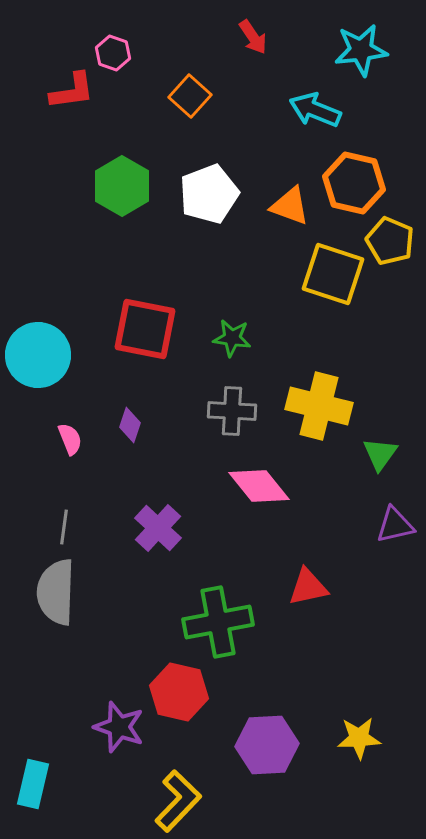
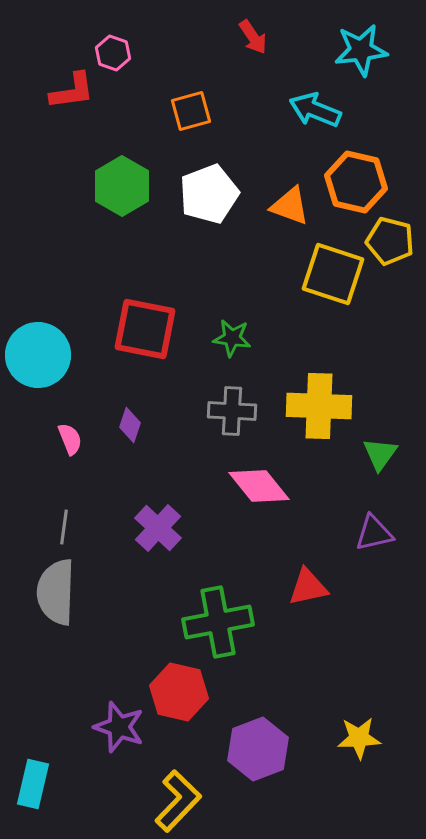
orange square: moved 1 px right, 15 px down; rotated 33 degrees clockwise
orange hexagon: moved 2 px right, 1 px up
yellow pentagon: rotated 9 degrees counterclockwise
yellow cross: rotated 12 degrees counterclockwise
purple triangle: moved 21 px left, 8 px down
purple hexagon: moved 9 px left, 4 px down; rotated 18 degrees counterclockwise
